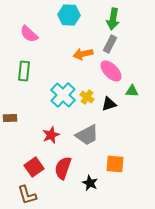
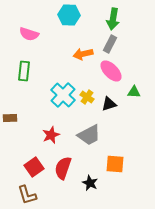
pink semicircle: rotated 24 degrees counterclockwise
green triangle: moved 2 px right, 1 px down
gray trapezoid: moved 2 px right
